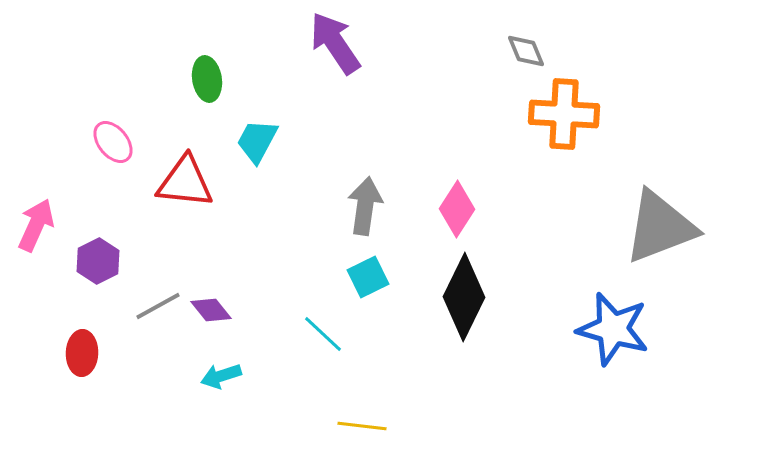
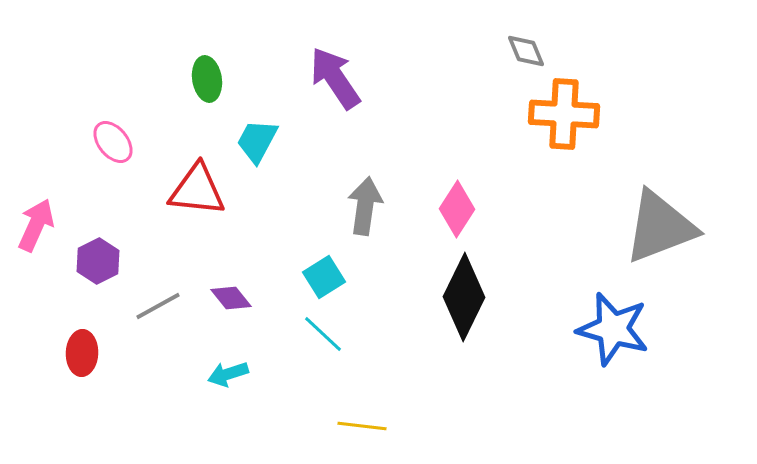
purple arrow: moved 35 px down
red triangle: moved 12 px right, 8 px down
cyan square: moved 44 px left; rotated 6 degrees counterclockwise
purple diamond: moved 20 px right, 12 px up
cyan arrow: moved 7 px right, 2 px up
